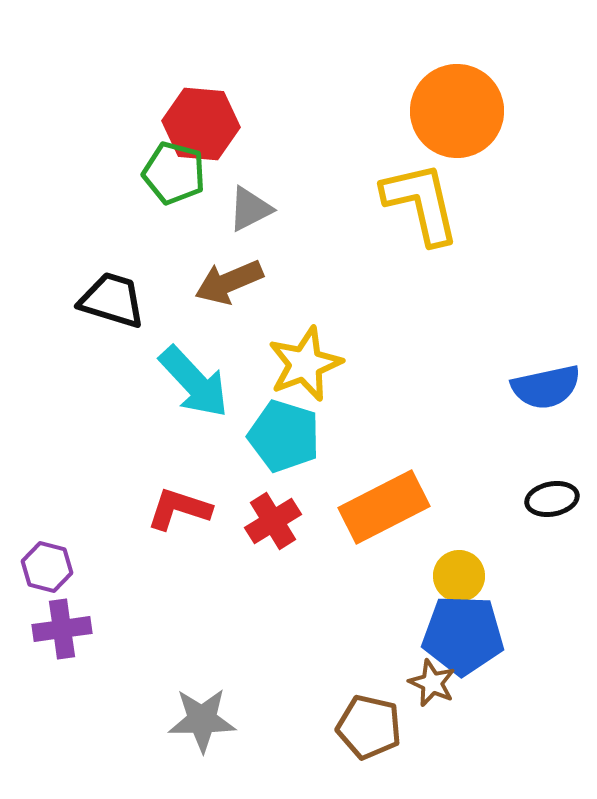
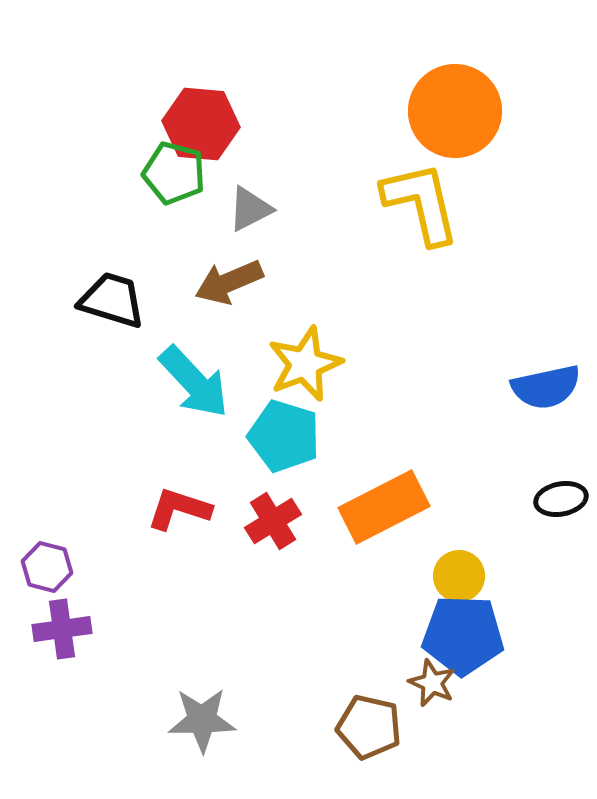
orange circle: moved 2 px left
black ellipse: moved 9 px right
